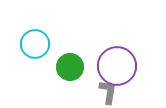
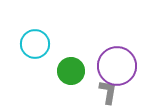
green circle: moved 1 px right, 4 px down
